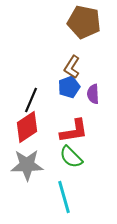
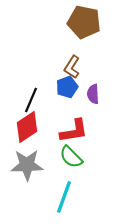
blue pentagon: moved 2 px left
cyan line: rotated 36 degrees clockwise
